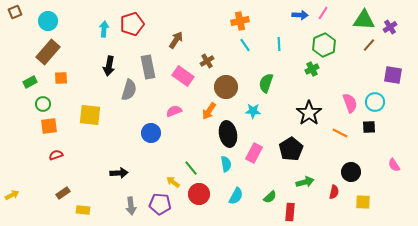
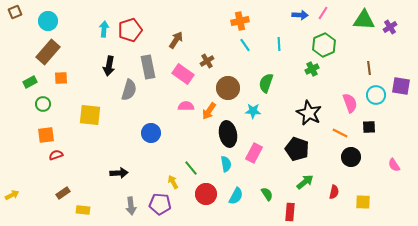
red pentagon at (132, 24): moved 2 px left, 6 px down
brown line at (369, 45): moved 23 px down; rotated 48 degrees counterclockwise
purple square at (393, 75): moved 8 px right, 11 px down
pink rectangle at (183, 76): moved 2 px up
brown circle at (226, 87): moved 2 px right, 1 px down
cyan circle at (375, 102): moved 1 px right, 7 px up
pink semicircle at (174, 111): moved 12 px right, 5 px up; rotated 21 degrees clockwise
black star at (309, 113): rotated 10 degrees counterclockwise
orange square at (49, 126): moved 3 px left, 9 px down
black pentagon at (291, 149): moved 6 px right; rotated 20 degrees counterclockwise
black circle at (351, 172): moved 15 px up
yellow arrow at (173, 182): rotated 24 degrees clockwise
green arrow at (305, 182): rotated 24 degrees counterclockwise
red circle at (199, 194): moved 7 px right
green semicircle at (270, 197): moved 3 px left, 3 px up; rotated 80 degrees counterclockwise
